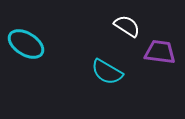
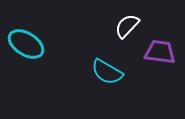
white semicircle: rotated 80 degrees counterclockwise
